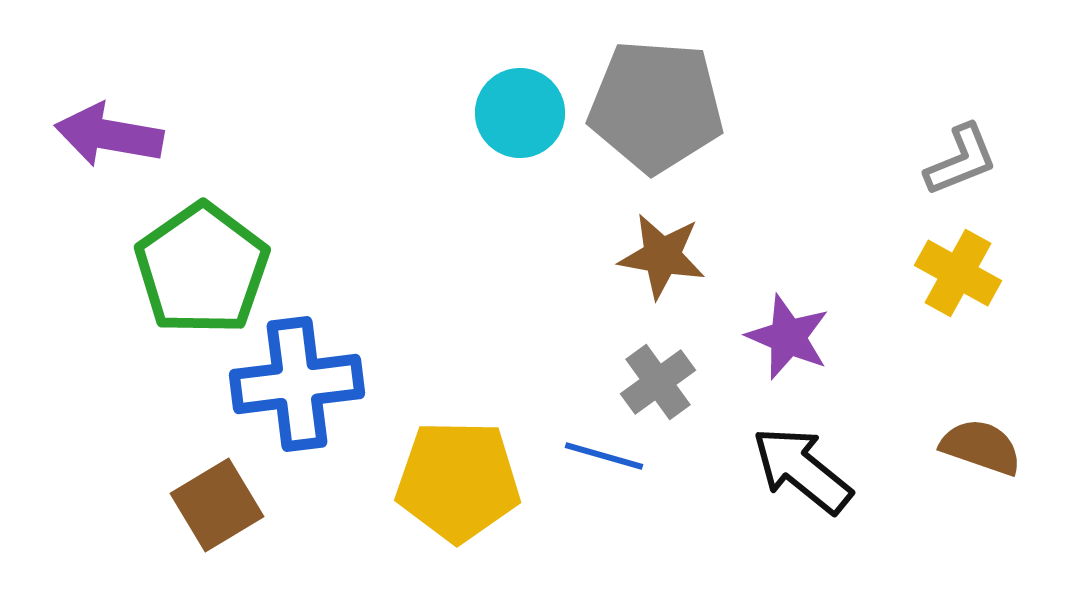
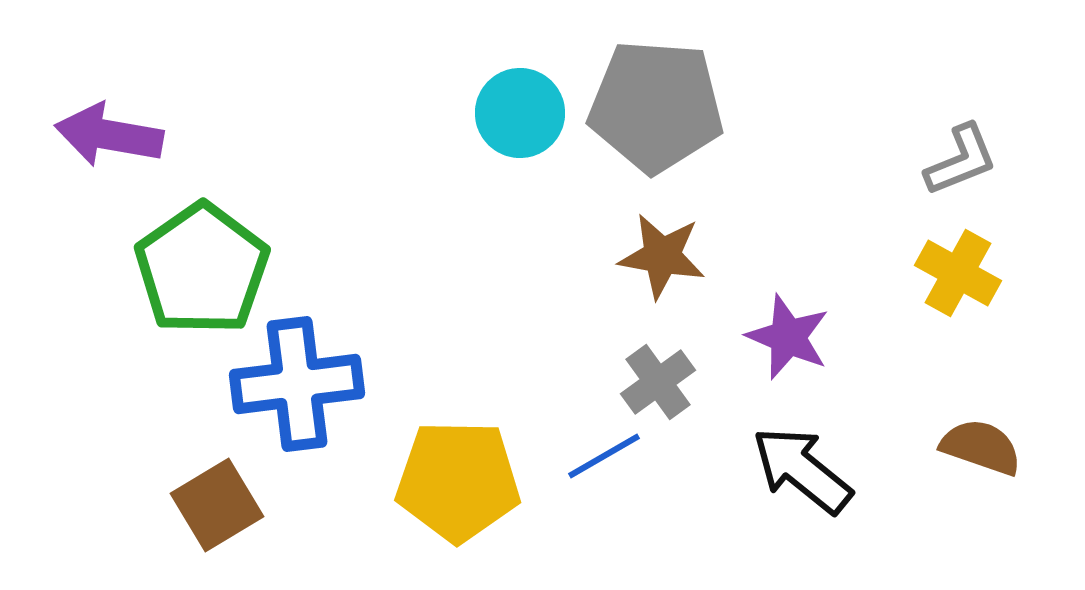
blue line: rotated 46 degrees counterclockwise
